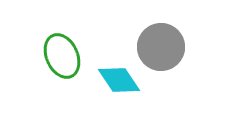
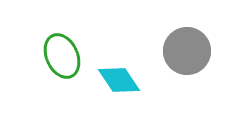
gray circle: moved 26 px right, 4 px down
